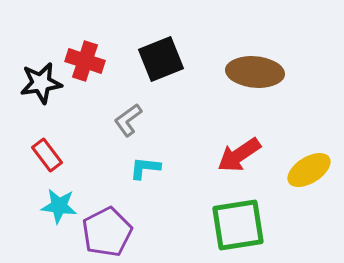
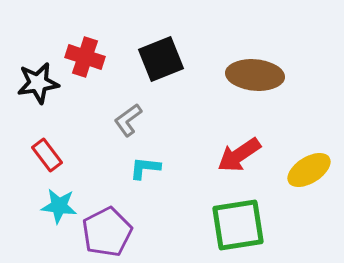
red cross: moved 4 px up
brown ellipse: moved 3 px down
black star: moved 3 px left
